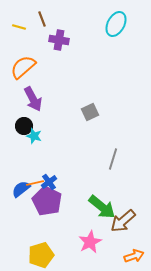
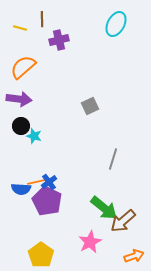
brown line: rotated 21 degrees clockwise
yellow line: moved 1 px right, 1 px down
purple cross: rotated 24 degrees counterclockwise
purple arrow: moved 14 px left; rotated 55 degrees counterclockwise
gray square: moved 6 px up
black circle: moved 3 px left
orange line: moved 1 px right, 1 px up
blue semicircle: rotated 138 degrees counterclockwise
green arrow: moved 2 px right, 1 px down
yellow pentagon: rotated 20 degrees counterclockwise
